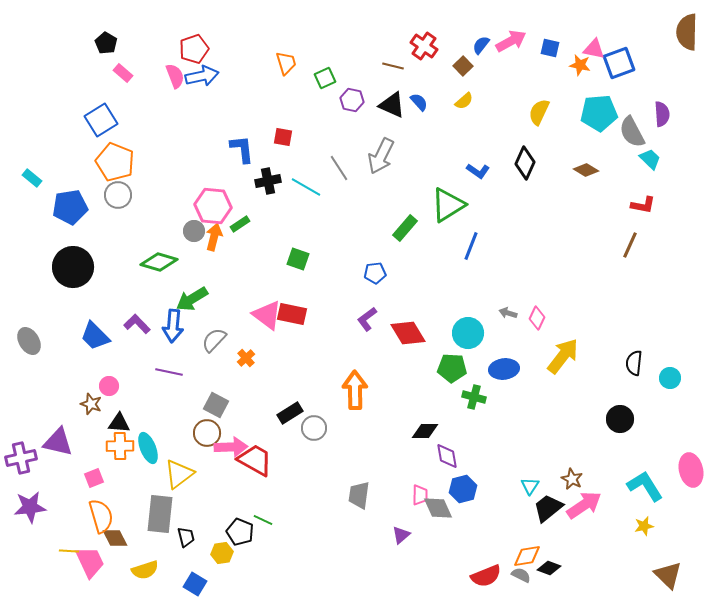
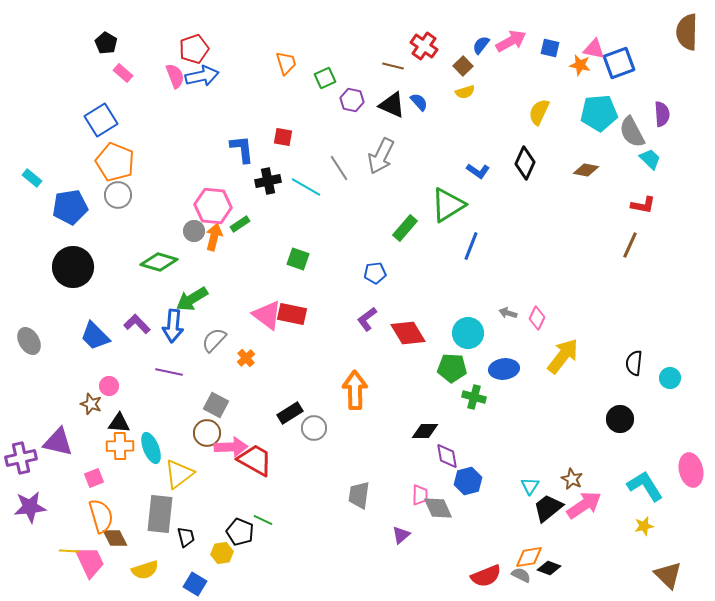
yellow semicircle at (464, 101): moved 1 px right, 9 px up; rotated 24 degrees clockwise
brown diamond at (586, 170): rotated 20 degrees counterclockwise
cyan ellipse at (148, 448): moved 3 px right
blue hexagon at (463, 489): moved 5 px right, 8 px up
orange diamond at (527, 556): moved 2 px right, 1 px down
